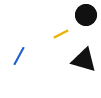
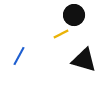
black circle: moved 12 px left
